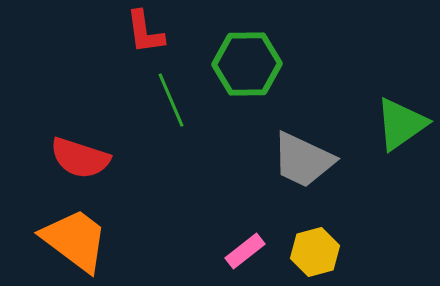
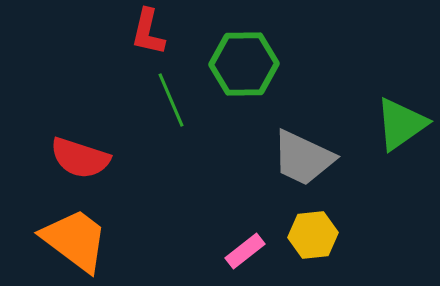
red L-shape: moved 3 px right; rotated 21 degrees clockwise
green hexagon: moved 3 px left
gray trapezoid: moved 2 px up
yellow hexagon: moved 2 px left, 17 px up; rotated 9 degrees clockwise
